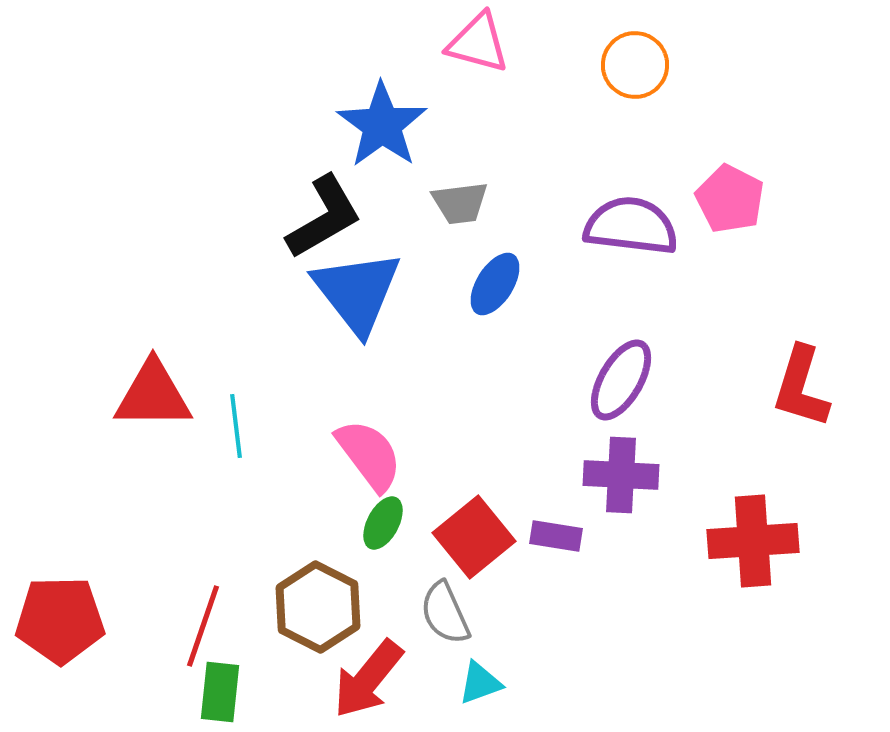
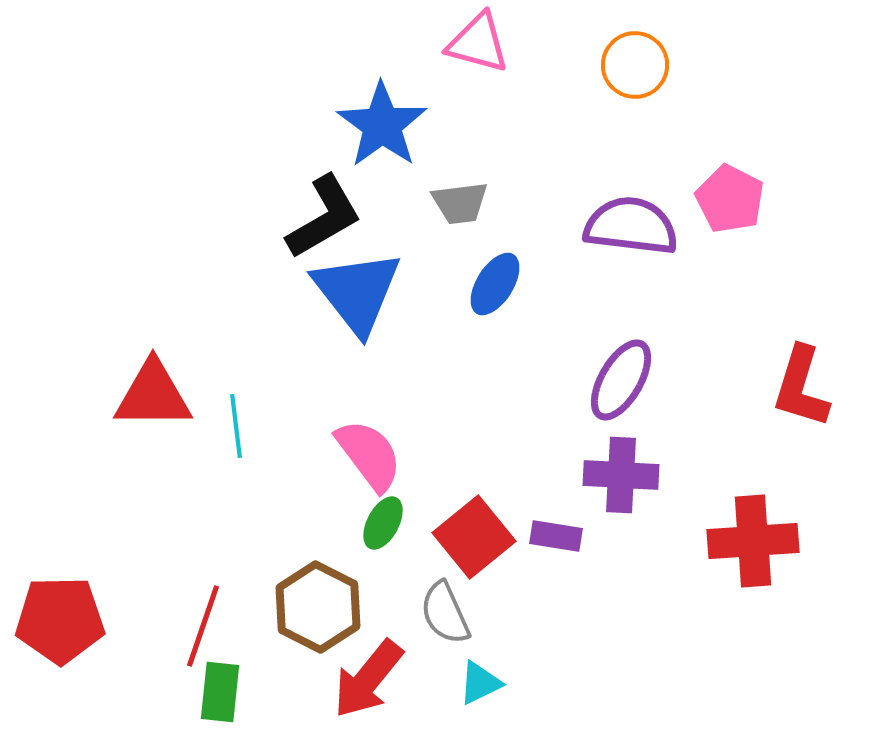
cyan triangle: rotated 6 degrees counterclockwise
